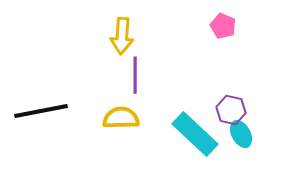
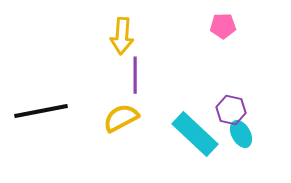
pink pentagon: rotated 25 degrees counterclockwise
yellow semicircle: rotated 27 degrees counterclockwise
